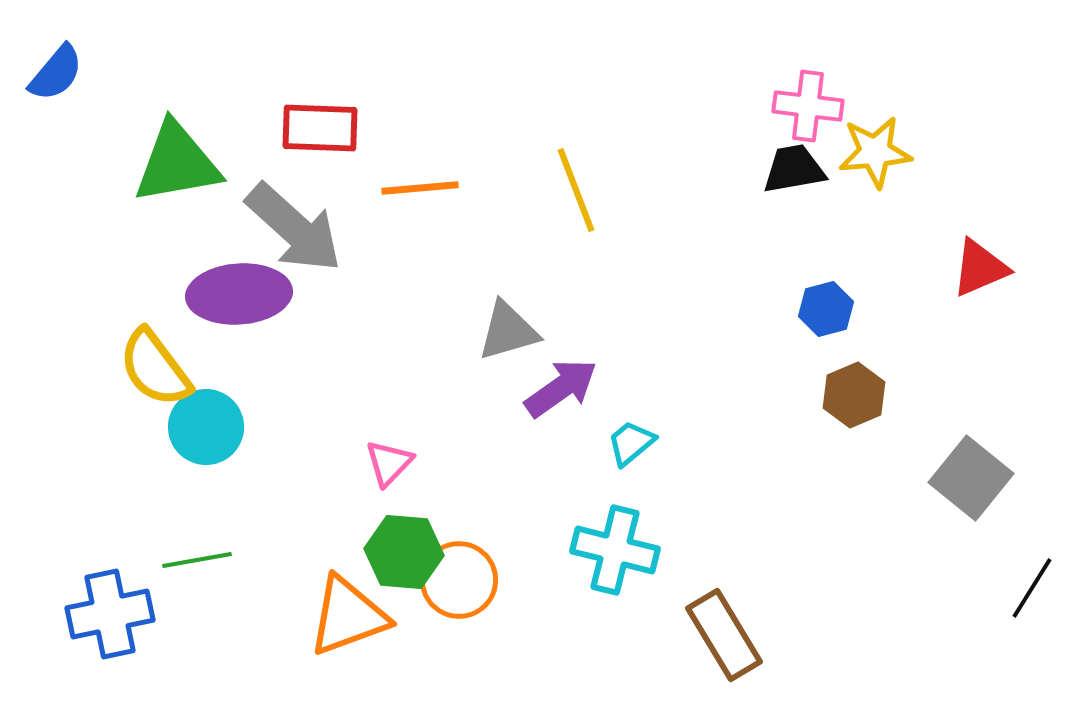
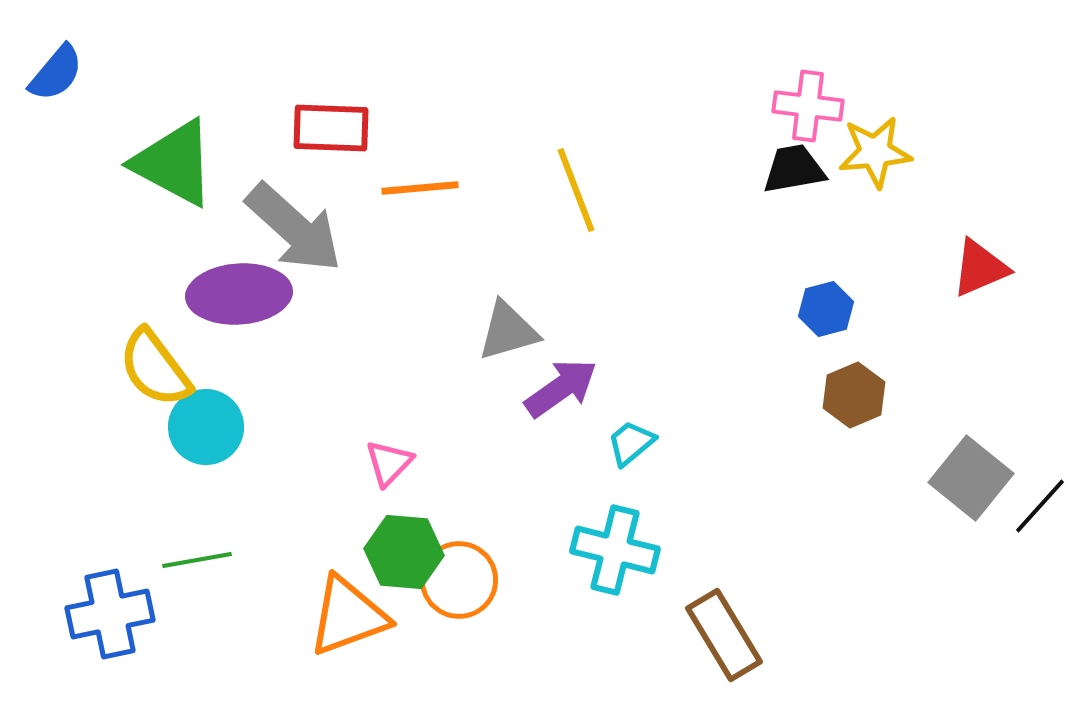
red rectangle: moved 11 px right
green triangle: moved 3 px left; rotated 38 degrees clockwise
black line: moved 8 px right, 82 px up; rotated 10 degrees clockwise
